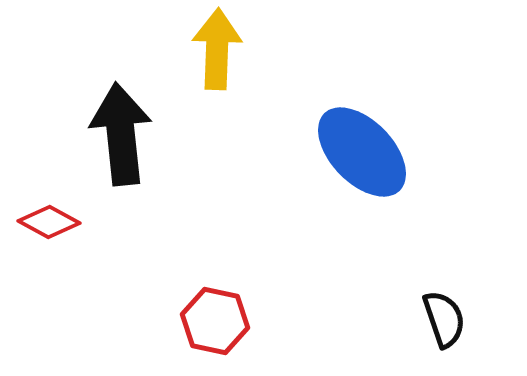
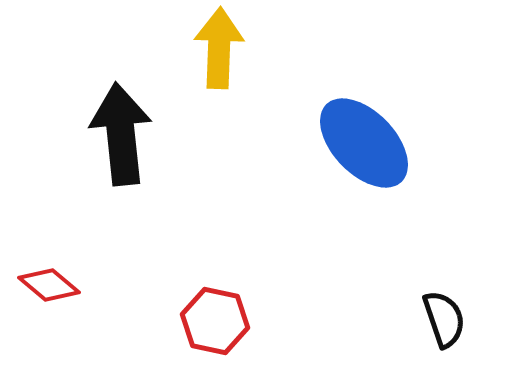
yellow arrow: moved 2 px right, 1 px up
blue ellipse: moved 2 px right, 9 px up
red diamond: moved 63 px down; rotated 12 degrees clockwise
